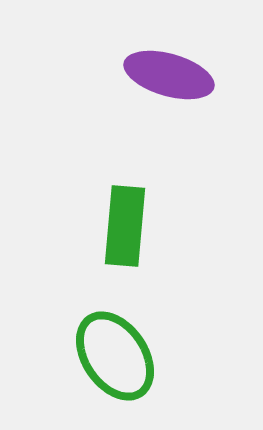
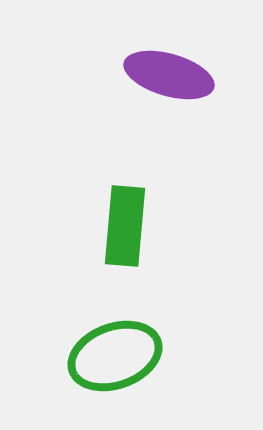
green ellipse: rotated 76 degrees counterclockwise
